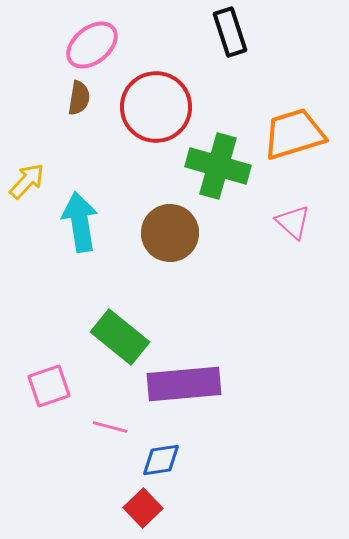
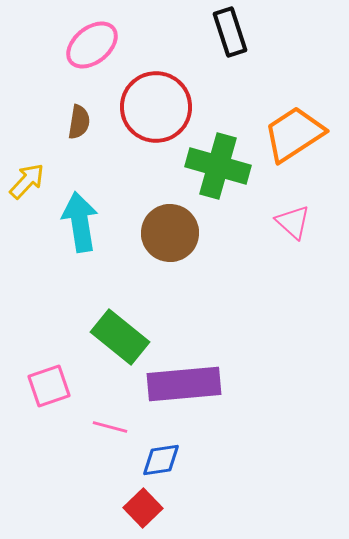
brown semicircle: moved 24 px down
orange trapezoid: rotated 16 degrees counterclockwise
